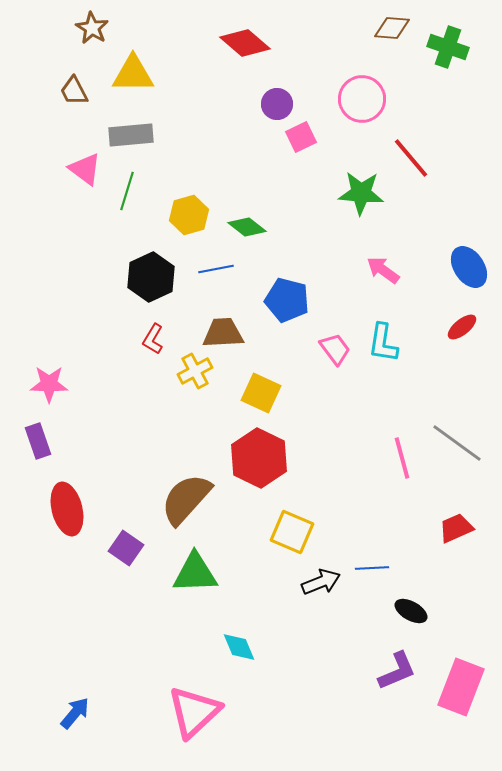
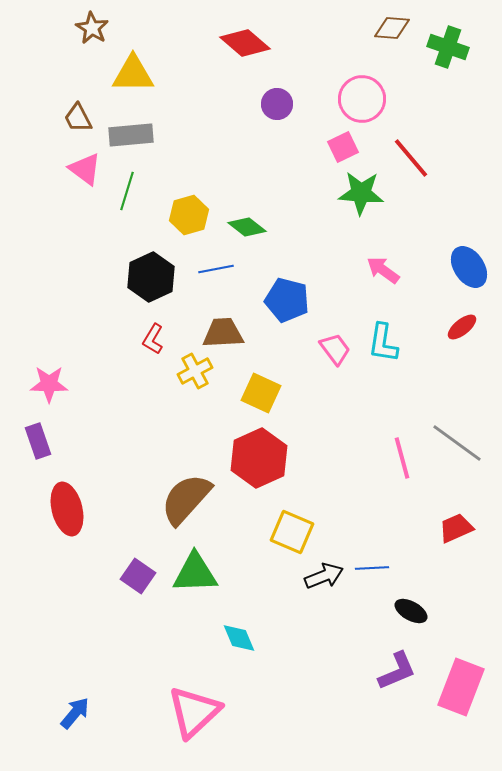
brown trapezoid at (74, 91): moved 4 px right, 27 px down
pink square at (301, 137): moved 42 px right, 10 px down
red hexagon at (259, 458): rotated 10 degrees clockwise
purple square at (126, 548): moved 12 px right, 28 px down
black arrow at (321, 582): moved 3 px right, 6 px up
cyan diamond at (239, 647): moved 9 px up
